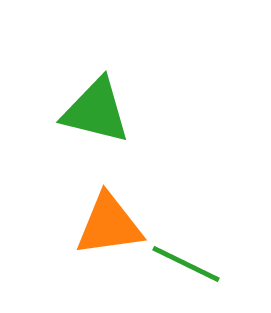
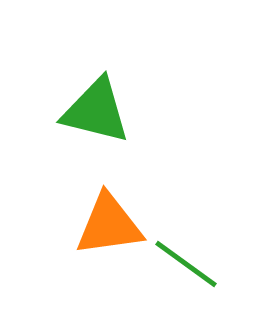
green line: rotated 10 degrees clockwise
